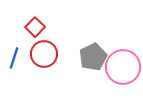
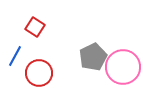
red square: rotated 12 degrees counterclockwise
red circle: moved 5 px left, 19 px down
blue line: moved 1 px right, 2 px up; rotated 10 degrees clockwise
